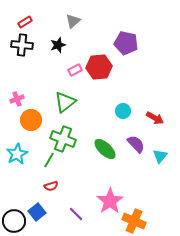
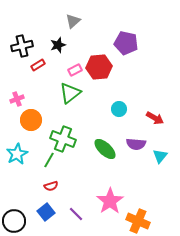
red rectangle: moved 13 px right, 43 px down
black cross: moved 1 px down; rotated 20 degrees counterclockwise
green triangle: moved 5 px right, 9 px up
cyan circle: moved 4 px left, 2 px up
purple semicircle: rotated 138 degrees clockwise
blue square: moved 9 px right
orange cross: moved 4 px right
